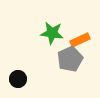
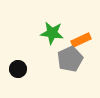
orange rectangle: moved 1 px right
black circle: moved 10 px up
